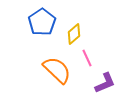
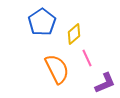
orange semicircle: moved 1 px up; rotated 20 degrees clockwise
